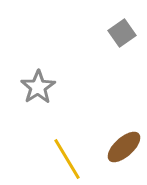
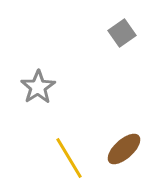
brown ellipse: moved 2 px down
yellow line: moved 2 px right, 1 px up
